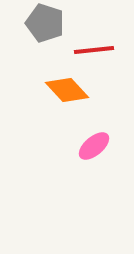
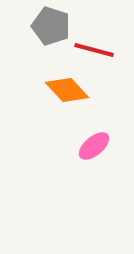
gray pentagon: moved 6 px right, 3 px down
red line: rotated 21 degrees clockwise
